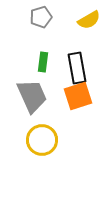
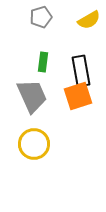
black rectangle: moved 4 px right, 3 px down
yellow circle: moved 8 px left, 4 px down
